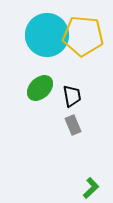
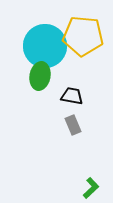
cyan circle: moved 2 px left, 11 px down
green ellipse: moved 12 px up; rotated 36 degrees counterclockwise
black trapezoid: rotated 70 degrees counterclockwise
